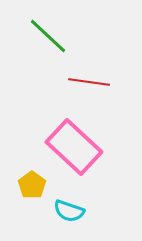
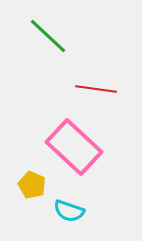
red line: moved 7 px right, 7 px down
yellow pentagon: rotated 12 degrees counterclockwise
